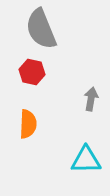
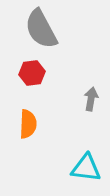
gray semicircle: rotated 6 degrees counterclockwise
red hexagon: moved 1 px down; rotated 20 degrees counterclockwise
cyan triangle: moved 8 px down; rotated 8 degrees clockwise
